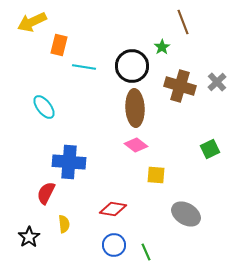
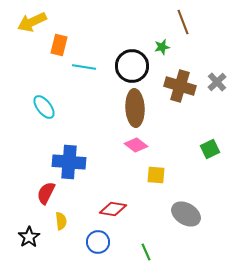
green star: rotated 21 degrees clockwise
yellow semicircle: moved 3 px left, 3 px up
blue circle: moved 16 px left, 3 px up
